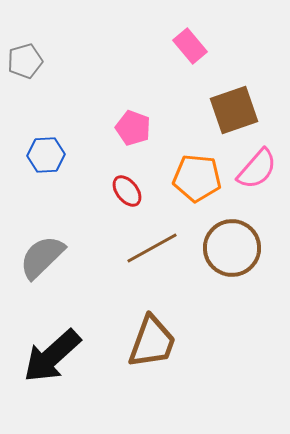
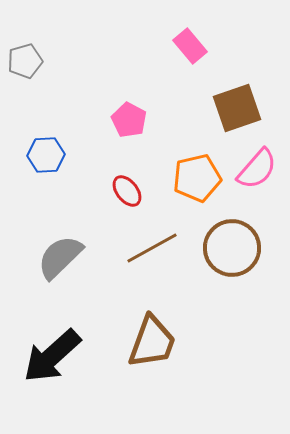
brown square: moved 3 px right, 2 px up
pink pentagon: moved 4 px left, 8 px up; rotated 8 degrees clockwise
orange pentagon: rotated 18 degrees counterclockwise
gray semicircle: moved 18 px right
